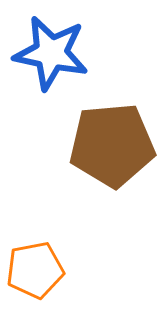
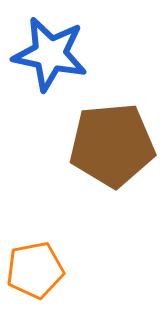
blue star: moved 1 px left, 1 px down
